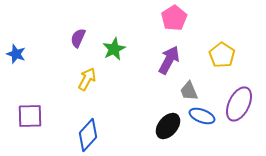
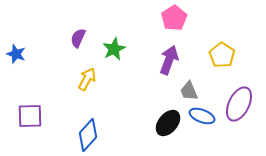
purple arrow: rotated 8 degrees counterclockwise
black ellipse: moved 3 px up
